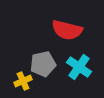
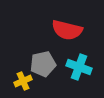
cyan cross: rotated 15 degrees counterclockwise
